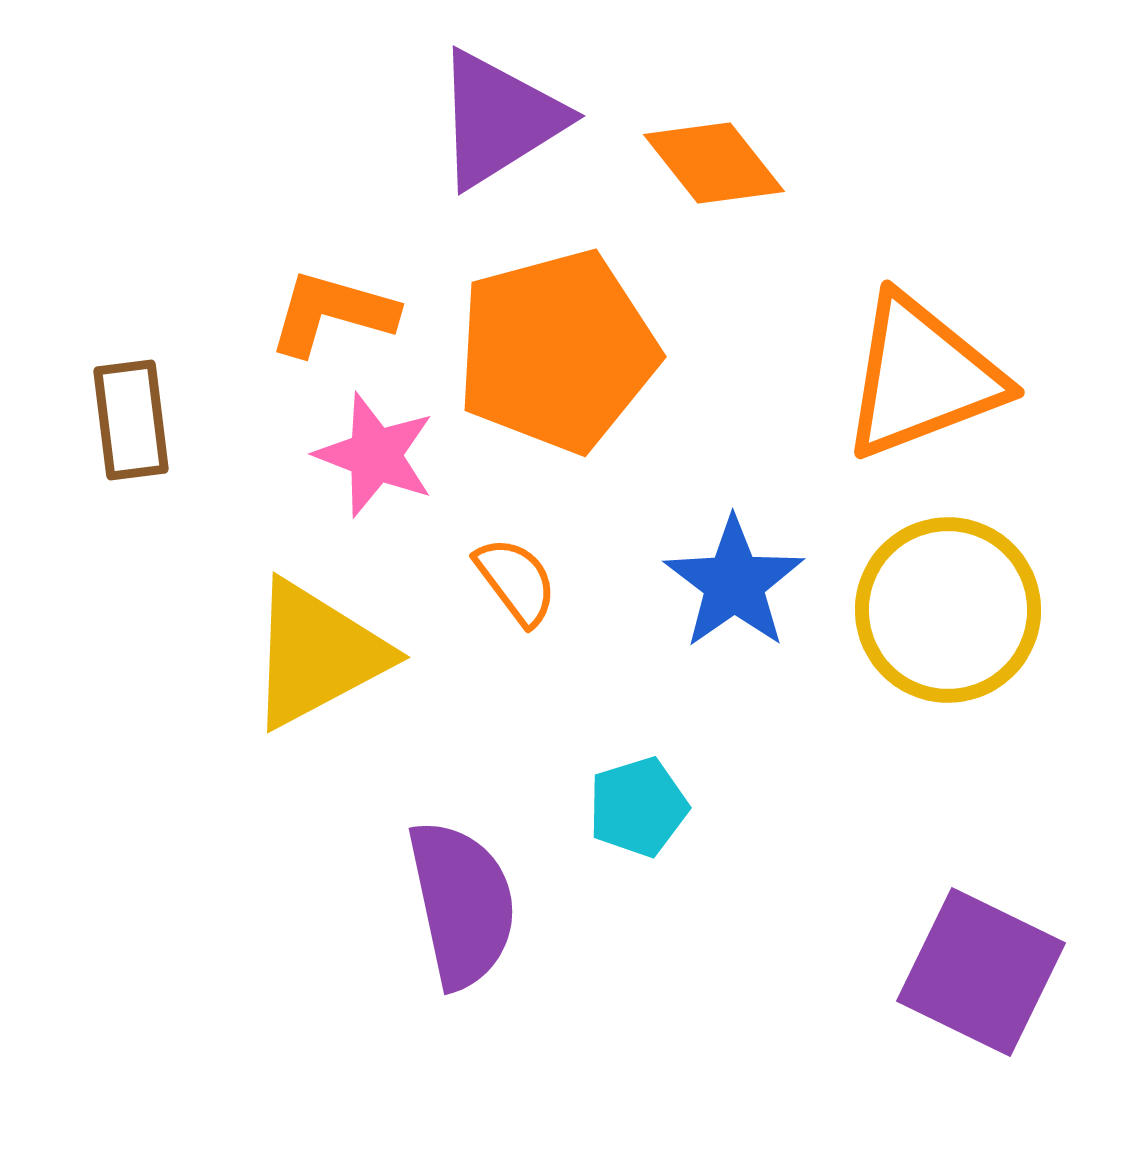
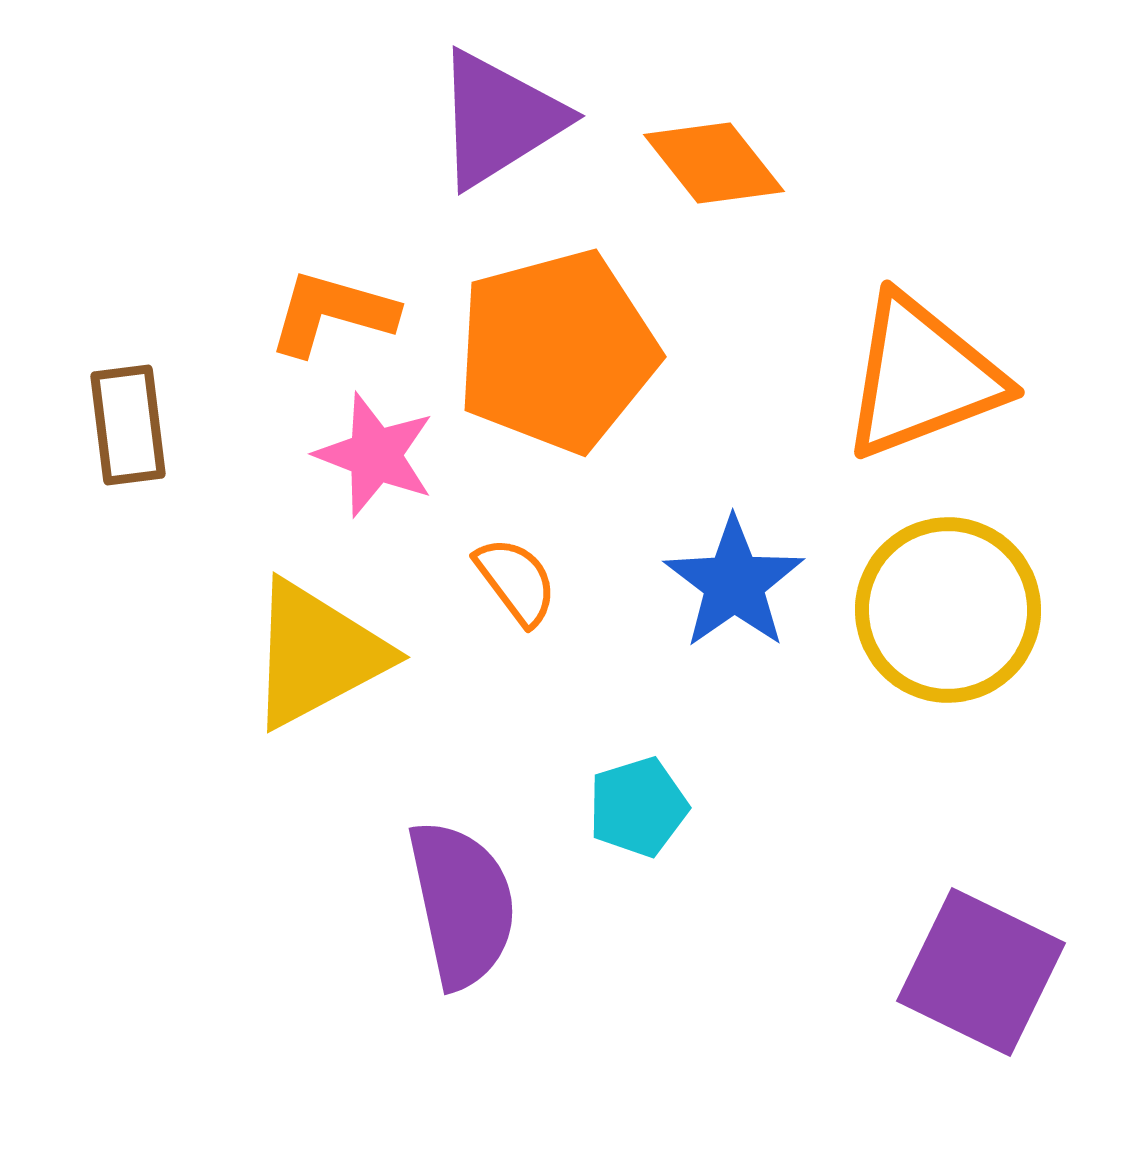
brown rectangle: moved 3 px left, 5 px down
